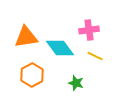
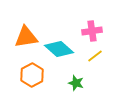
pink cross: moved 3 px right, 1 px down
cyan diamond: moved 1 px left, 1 px down; rotated 12 degrees counterclockwise
yellow line: rotated 63 degrees counterclockwise
